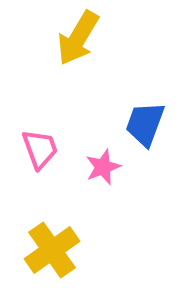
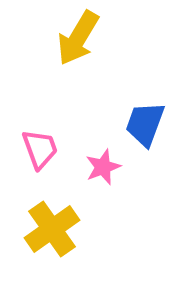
yellow cross: moved 21 px up
